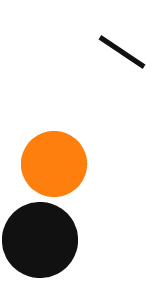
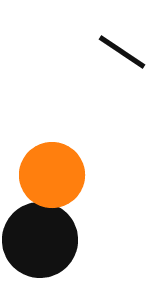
orange circle: moved 2 px left, 11 px down
